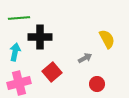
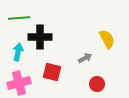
cyan arrow: moved 3 px right
red square: rotated 36 degrees counterclockwise
